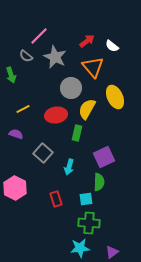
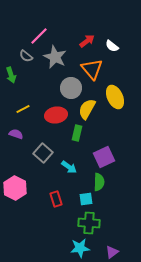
orange triangle: moved 1 px left, 2 px down
cyan arrow: rotated 70 degrees counterclockwise
